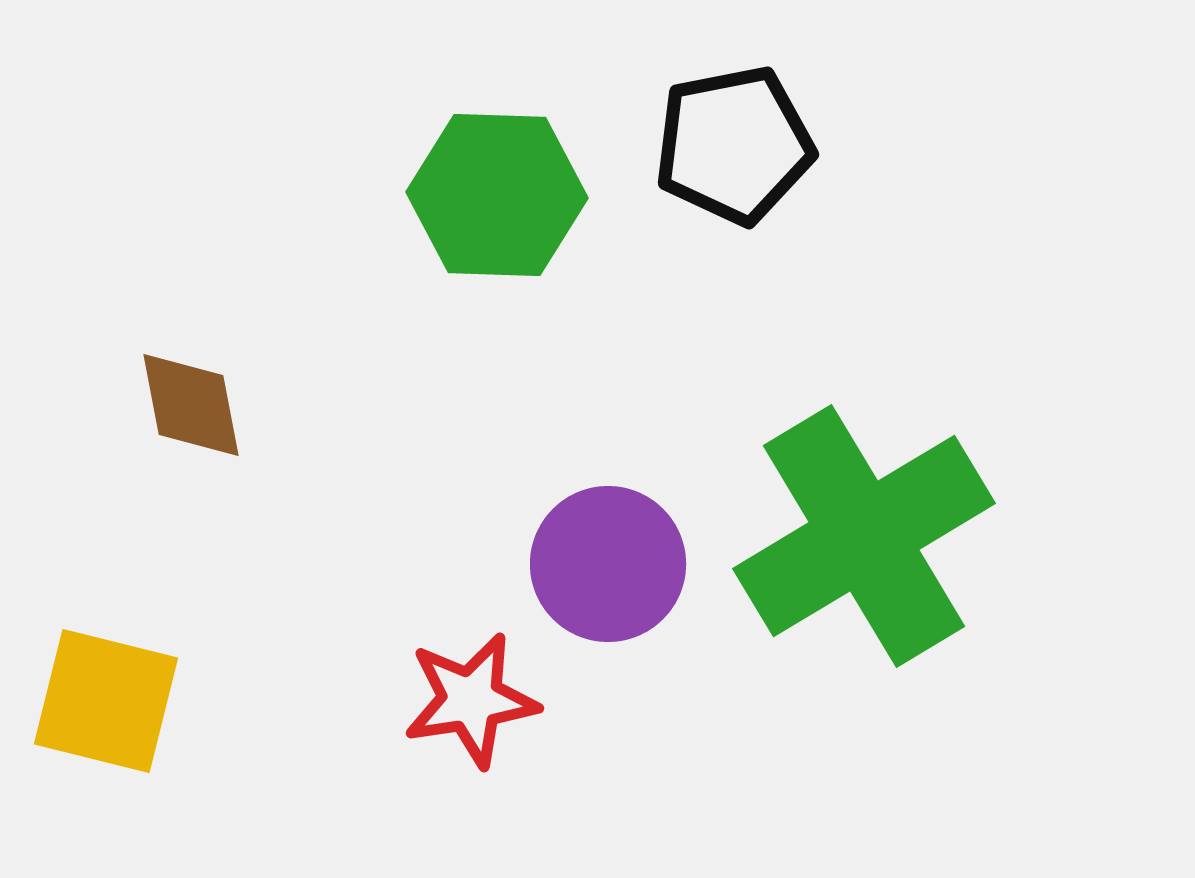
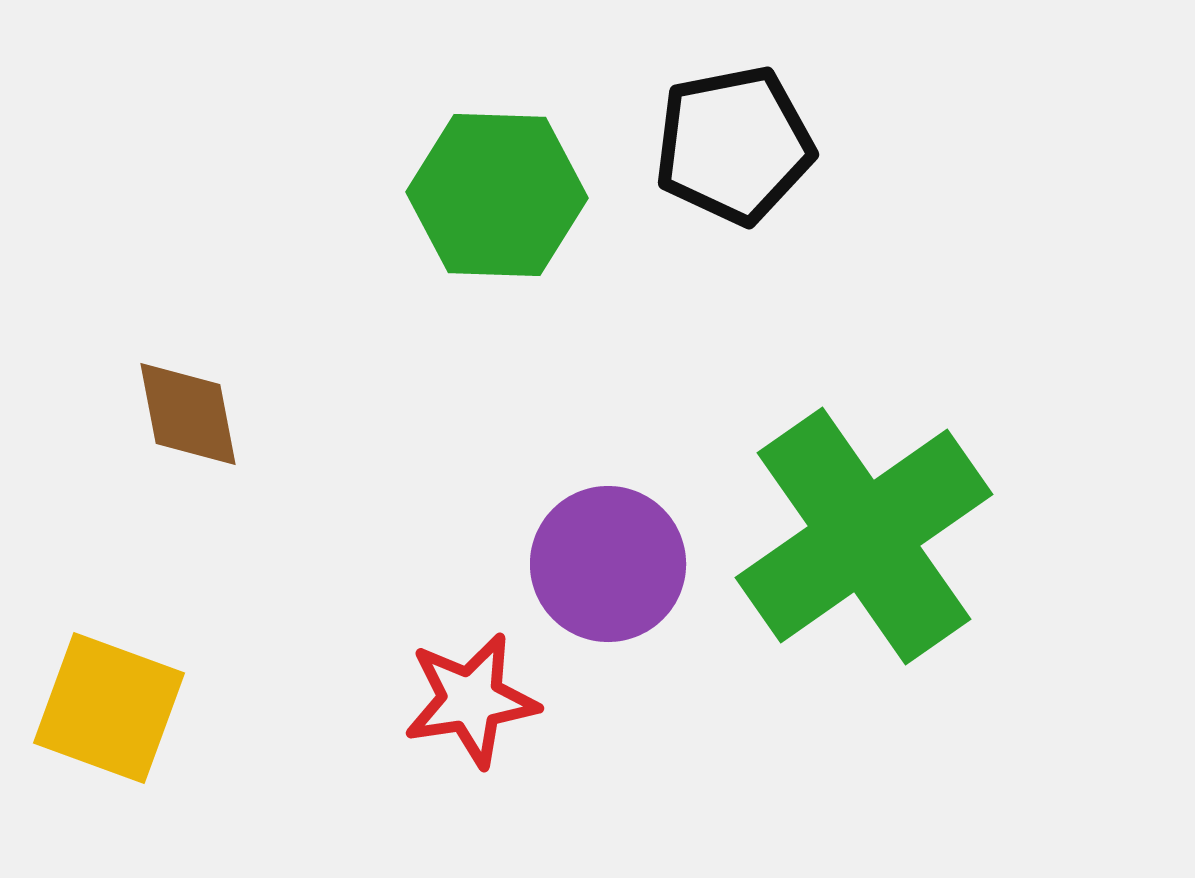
brown diamond: moved 3 px left, 9 px down
green cross: rotated 4 degrees counterclockwise
yellow square: moved 3 px right, 7 px down; rotated 6 degrees clockwise
